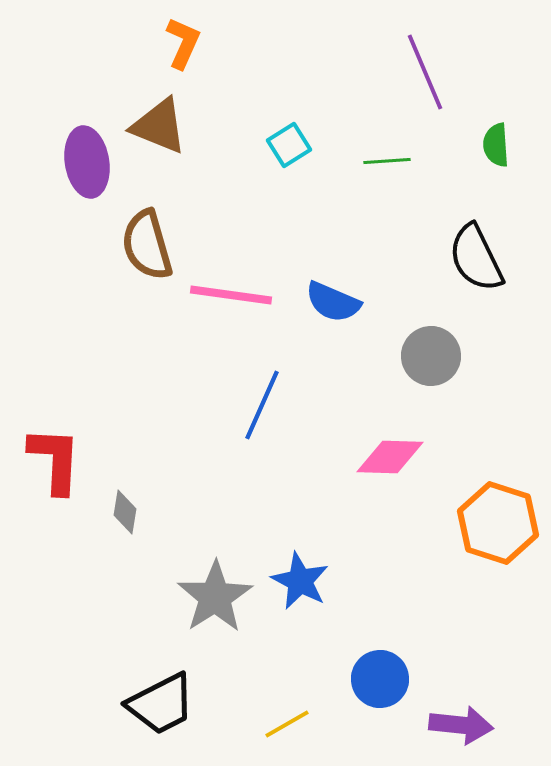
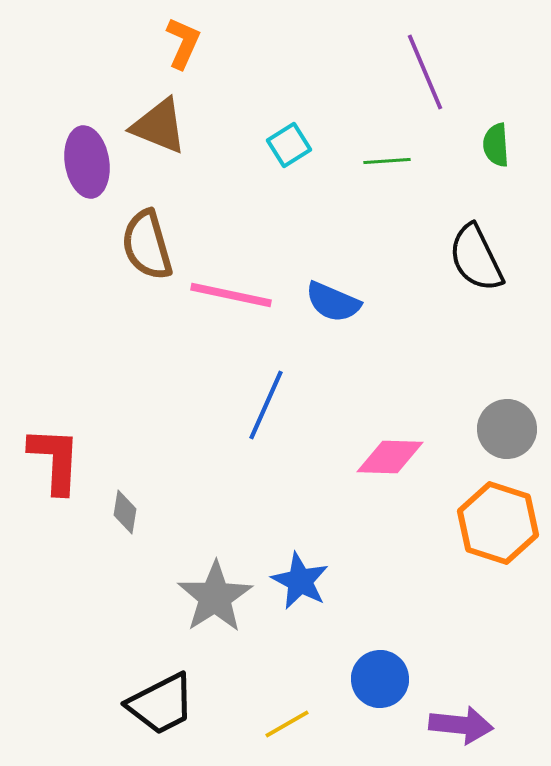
pink line: rotated 4 degrees clockwise
gray circle: moved 76 px right, 73 px down
blue line: moved 4 px right
